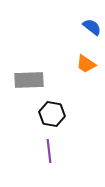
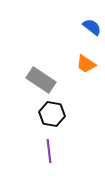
gray rectangle: moved 12 px right; rotated 36 degrees clockwise
